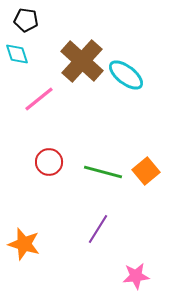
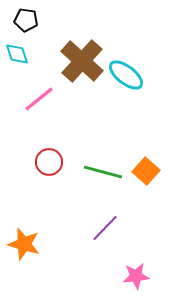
orange square: rotated 8 degrees counterclockwise
purple line: moved 7 px right, 1 px up; rotated 12 degrees clockwise
